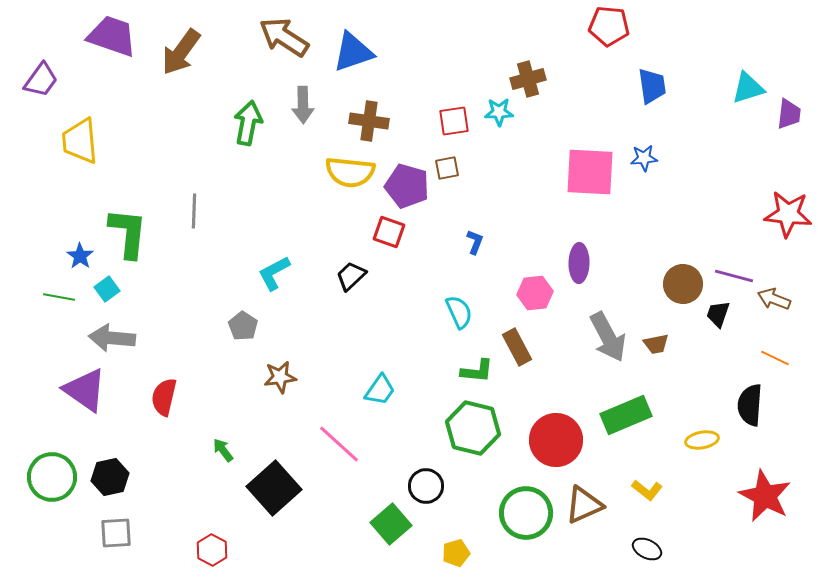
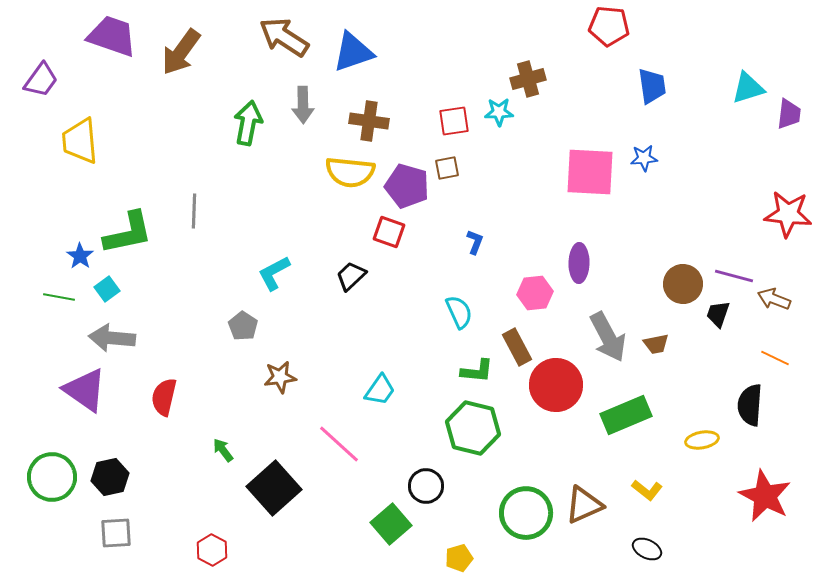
green L-shape at (128, 233): rotated 72 degrees clockwise
red circle at (556, 440): moved 55 px up
yellow pentagon at (456, 553): moved 3 px right, 5 px down
